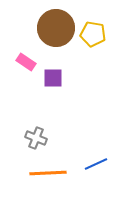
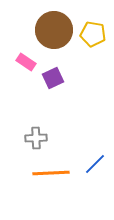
brown circle: moved 2 px left, 2 px down
purple square: rotated 25 degrees counterclockwise
gray cross: rotated 25 degrees counterclockwise
blue line: moved 1 px left; rotated 20 degrees counterclockwise
orange line: moved 3 px right
